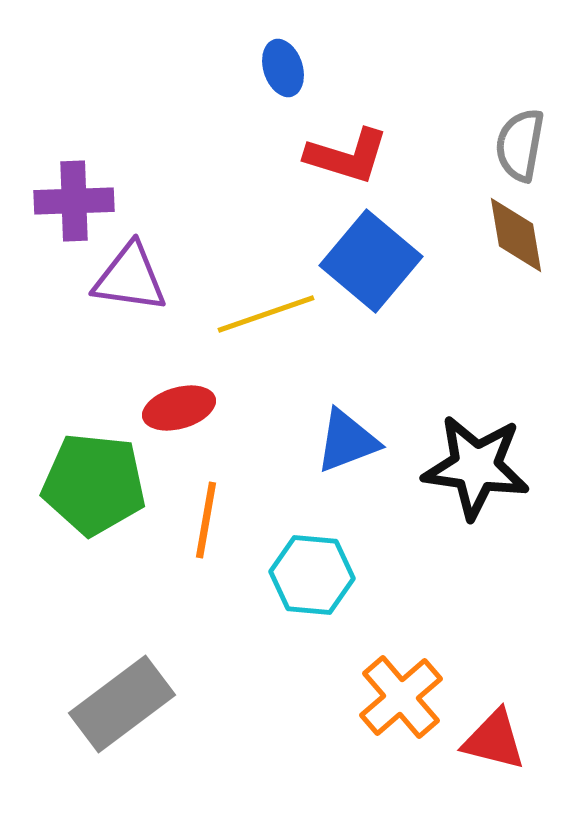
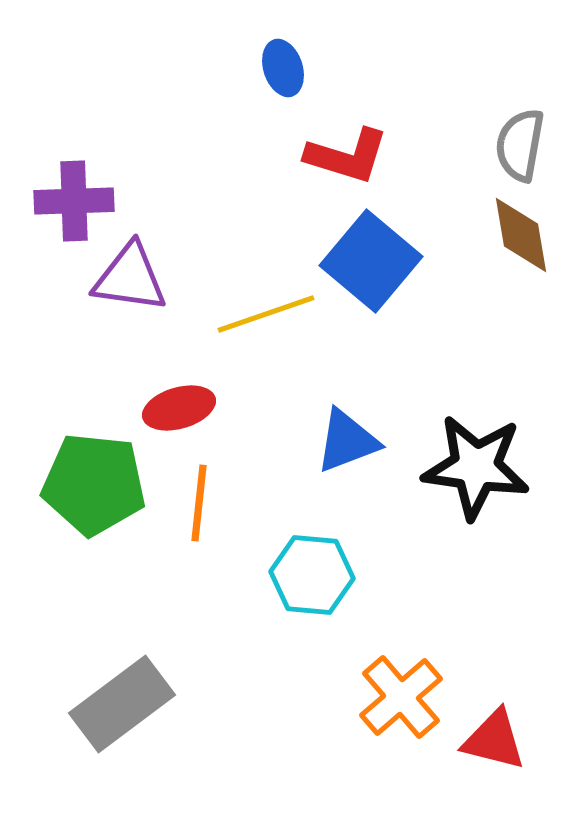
brown diamond: moved 5 px right
orange line: moved 7 px left, 17 px up; rotated 4 degrees counterclockwise
